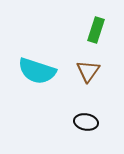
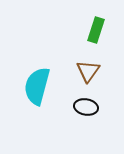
cyan semicircle: moved 15 px down; rotated 87 degrees clockwise
black ellipse: moved 15 px up
